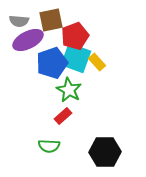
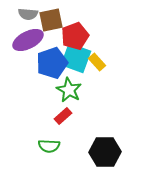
gray semicircle: moved 9 px right, 7 px up
